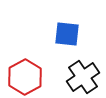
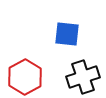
black cross: rotated 16 degrees clockwise
